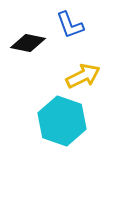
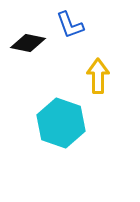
yellow arrow: moved 15 px right; rotated 64 degrees counterclockwise
cyan hexagon: moved 1 px left, 2 px down
